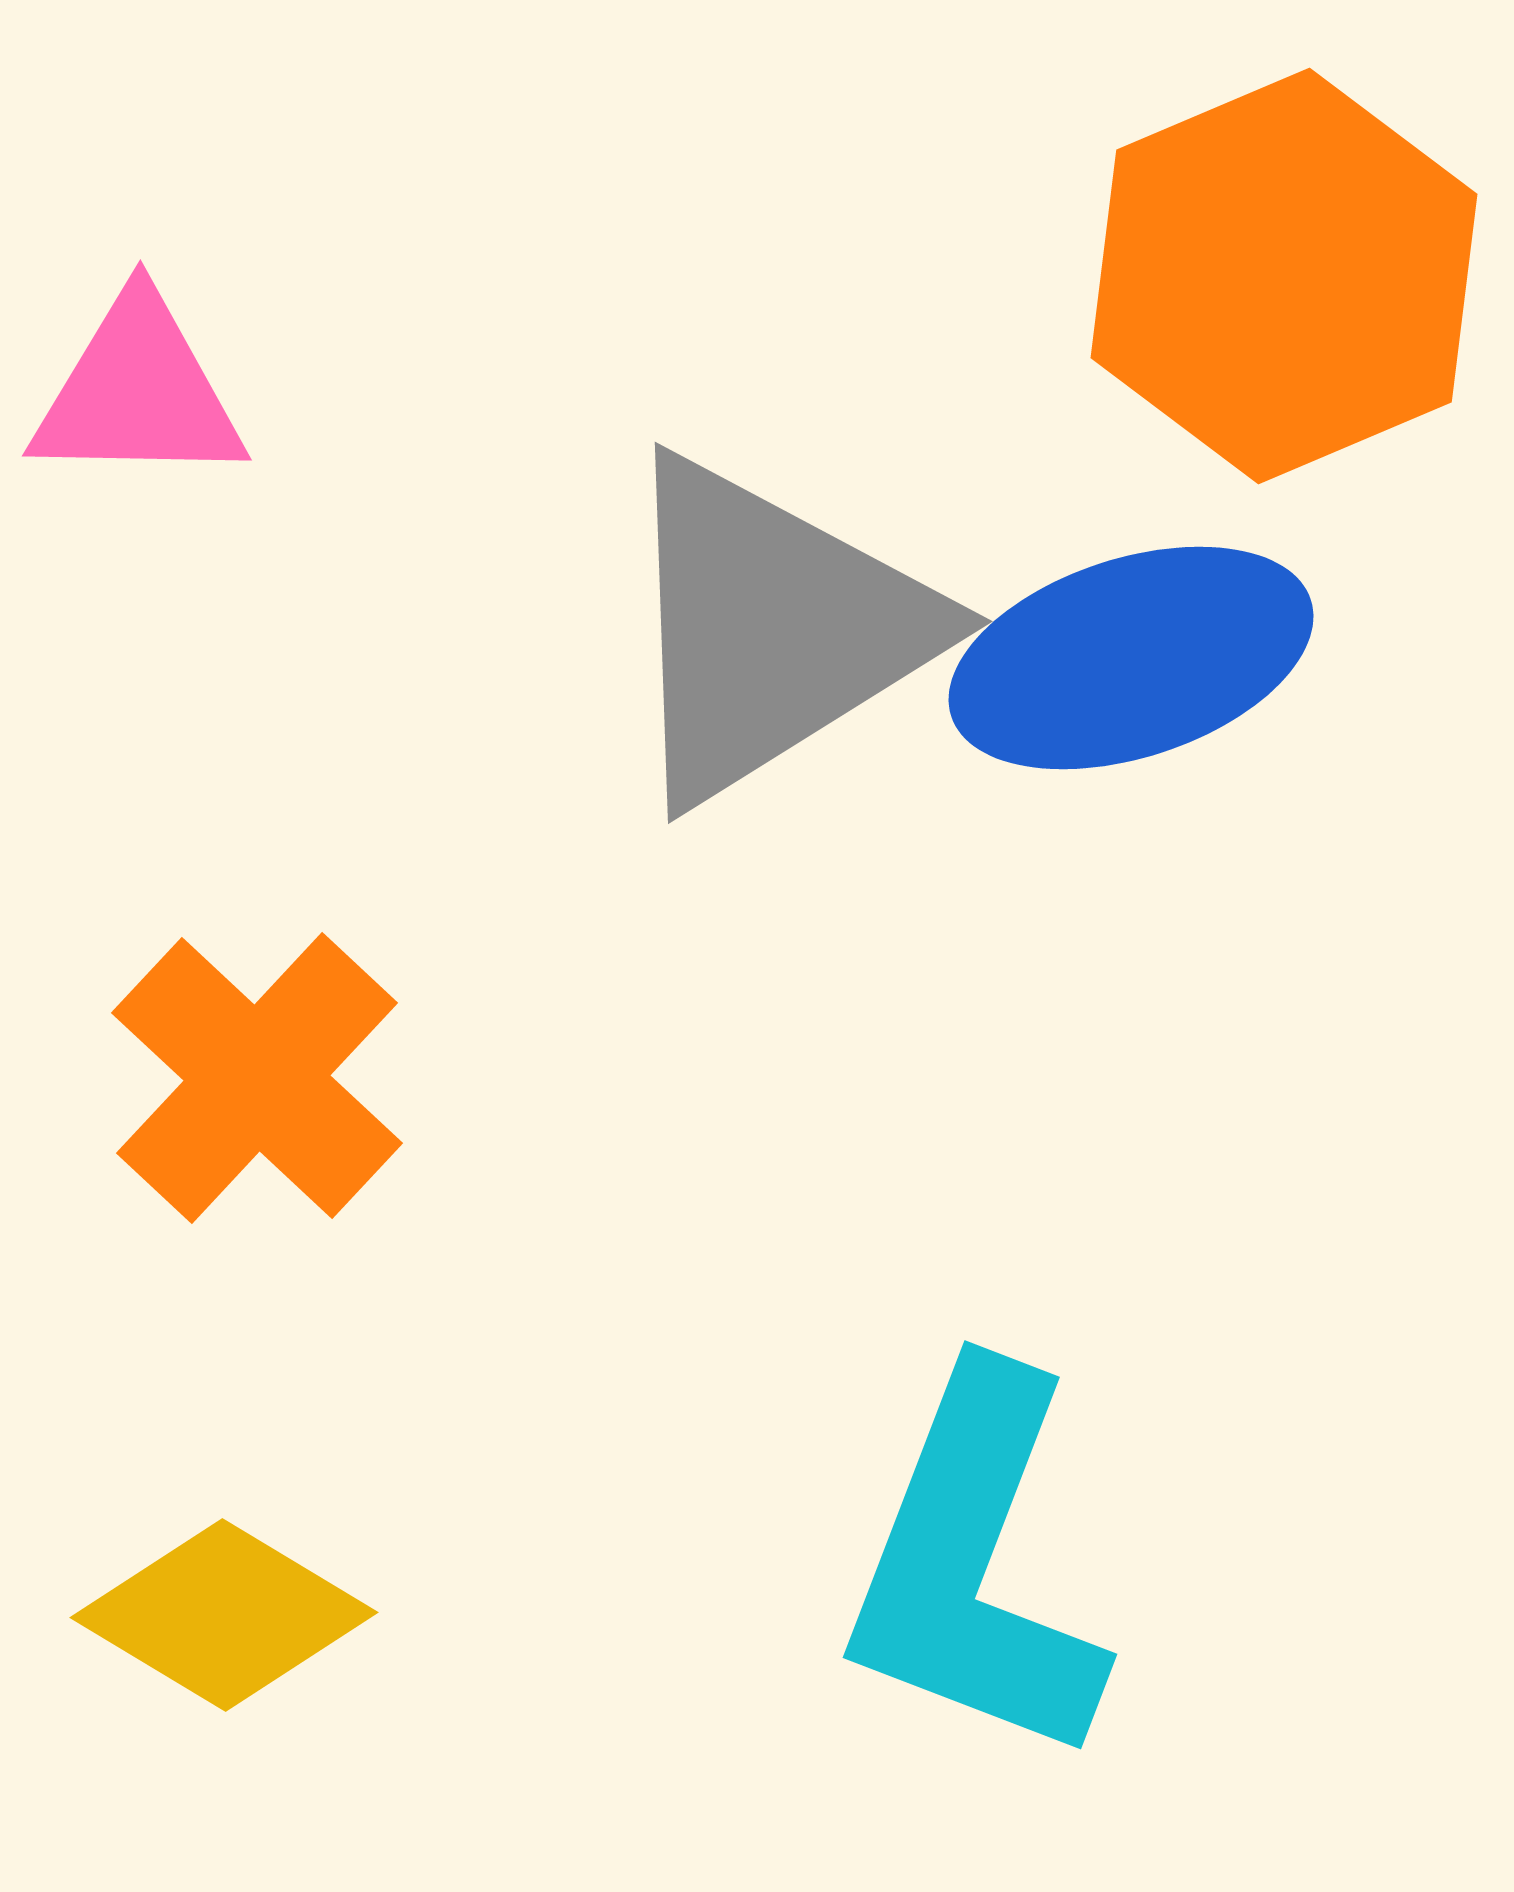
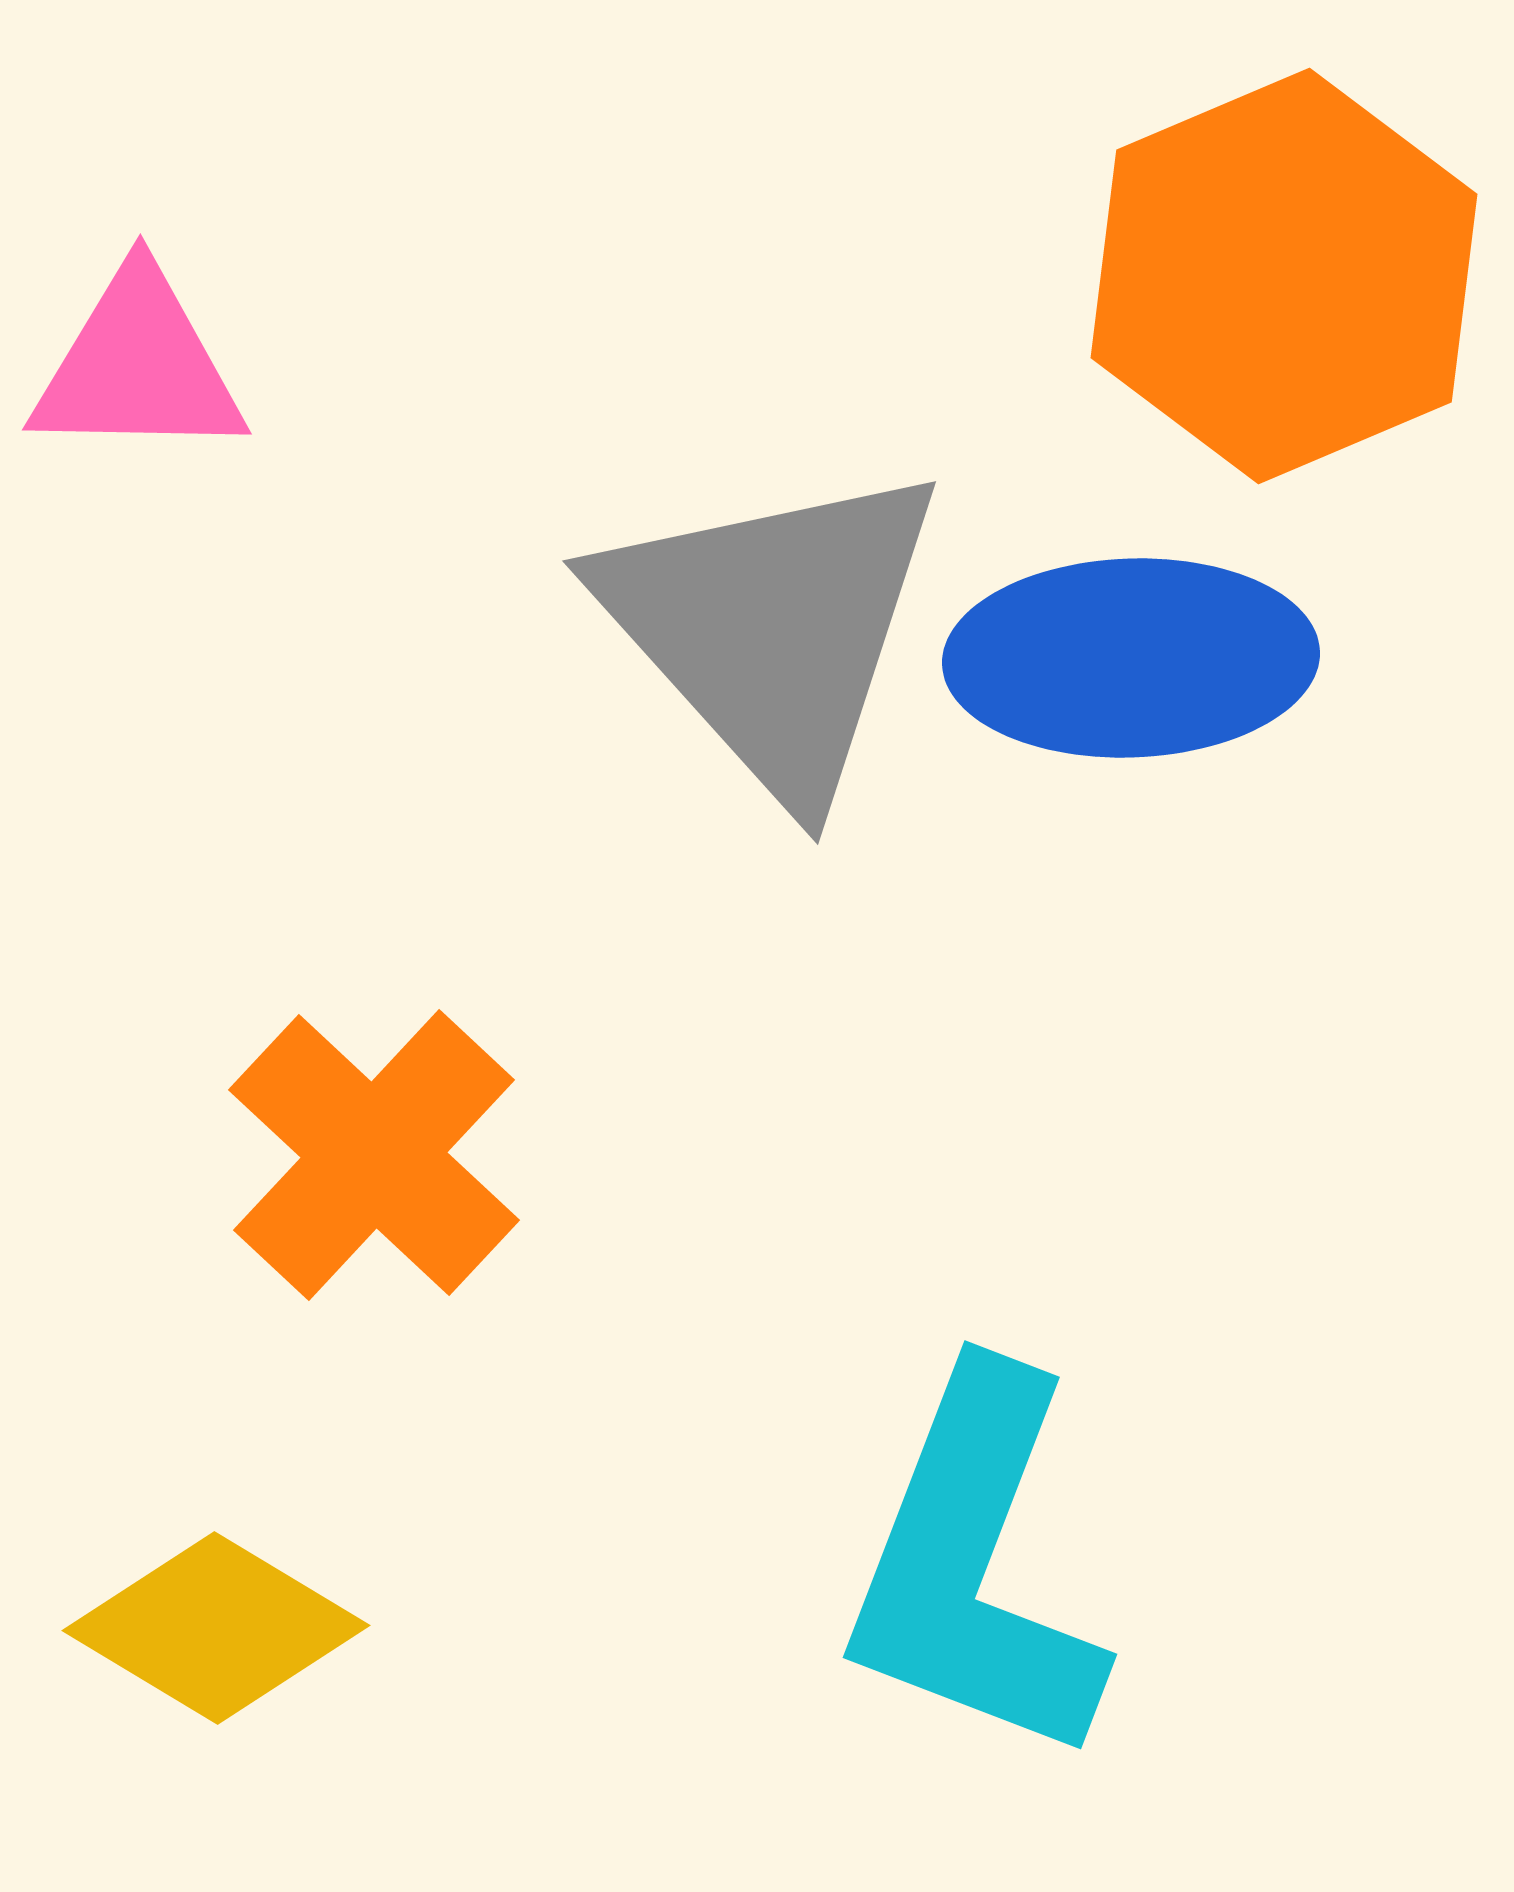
pink triangle: moved 26 px up
gray triangle: rotated 40 degrees counterclockwise
blue ellipse: rotated 16 degrees clockwise
orange cross: moved 117 px right, 77 px down
yellow diamond: moved 8 px left, 13 px down
